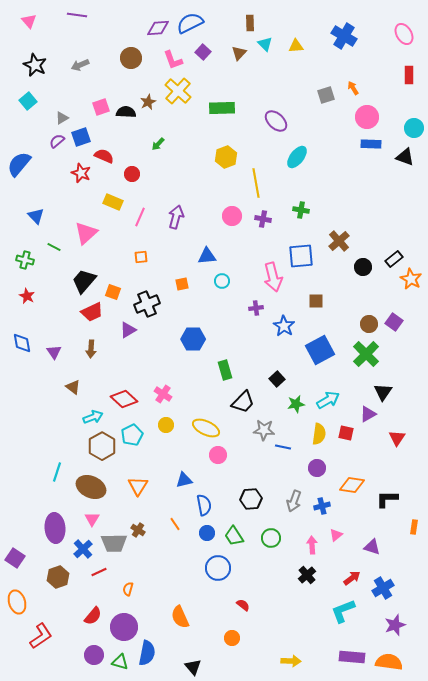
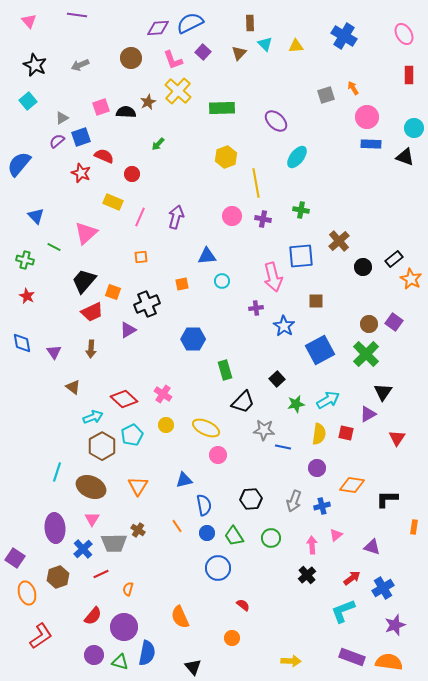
orange line at (175, 524): moved 2 px right, 2 px down
red line at (99, 572): moved 2 px right, 2 px down
orange ellipse at (17, 602): moved 10 px right, 9 px up
purple rectangle at (352, 657): rotated 15 degrees clockwise
